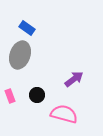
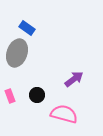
gray ellipse: moved 3 px left, 2 px up
